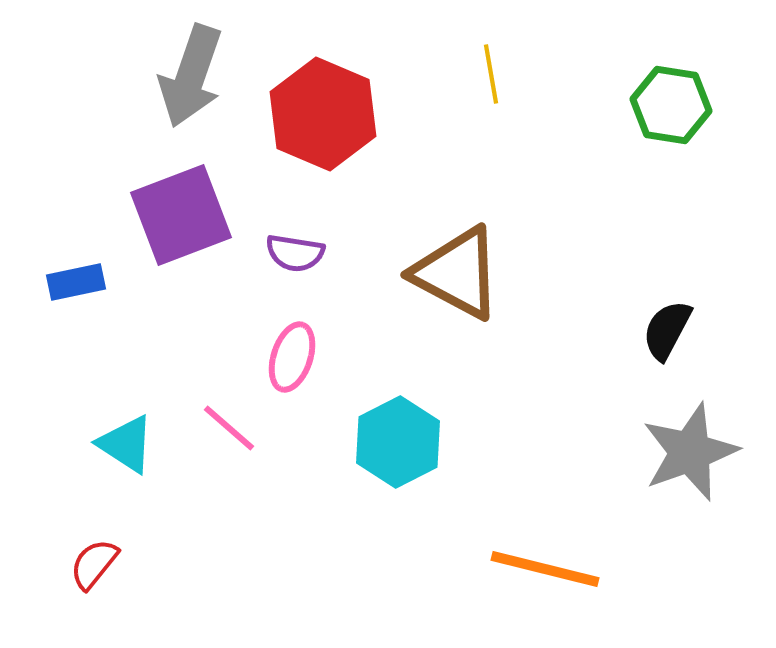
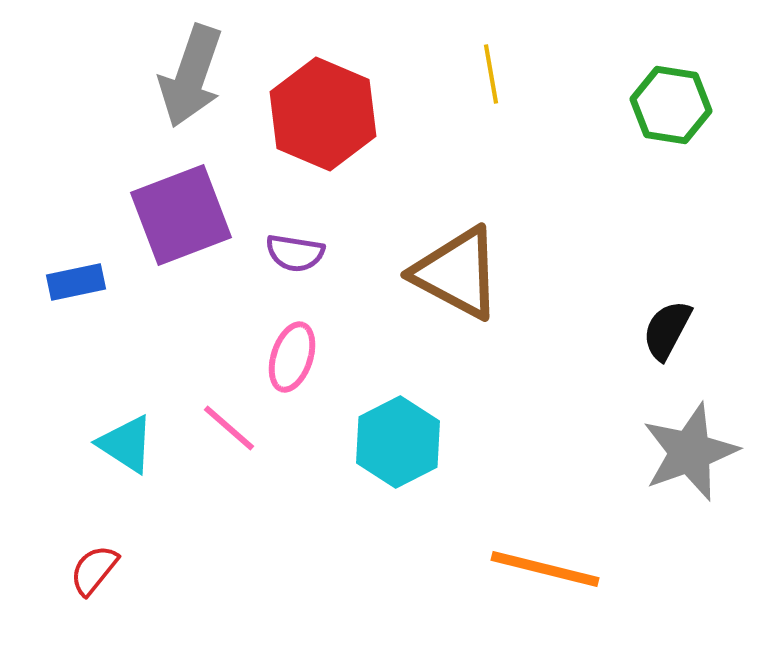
red semicircle: moved 6 px down
